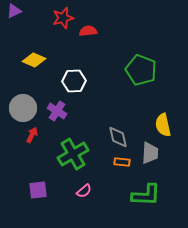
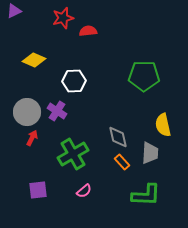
green pentagon: moved 3 px right, 6 px down; rotated 20 degrees counterclockwise
gray circle: moved 4 px right, 4 px down
red arrow: moved 3 px down
orange rectangle: rotated 42 degrees clockwise
